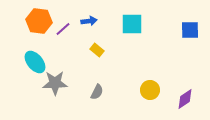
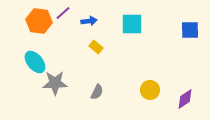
purple line: moved 16 px up
yellow rectangle: moved 1 px left, 3 px up
